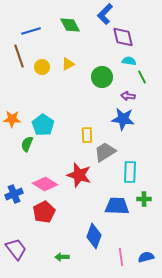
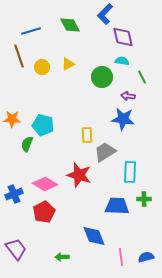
cyan semicircle: moved 7 px left
cyan pentagon: rotated 20 degrees counterclockwise
blue diamond: rotated 40 degrees counterclockwise
